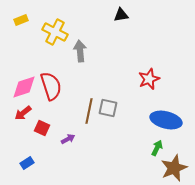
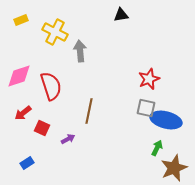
pink diamond: moved 5 px left, 11 px up
gray square: moved 38 px right
